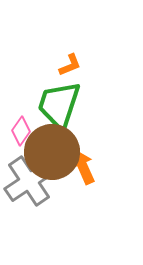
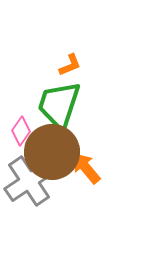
orange arrow: moved 3 px right, 1 px down; rotated 16 degrees counterclockwise
